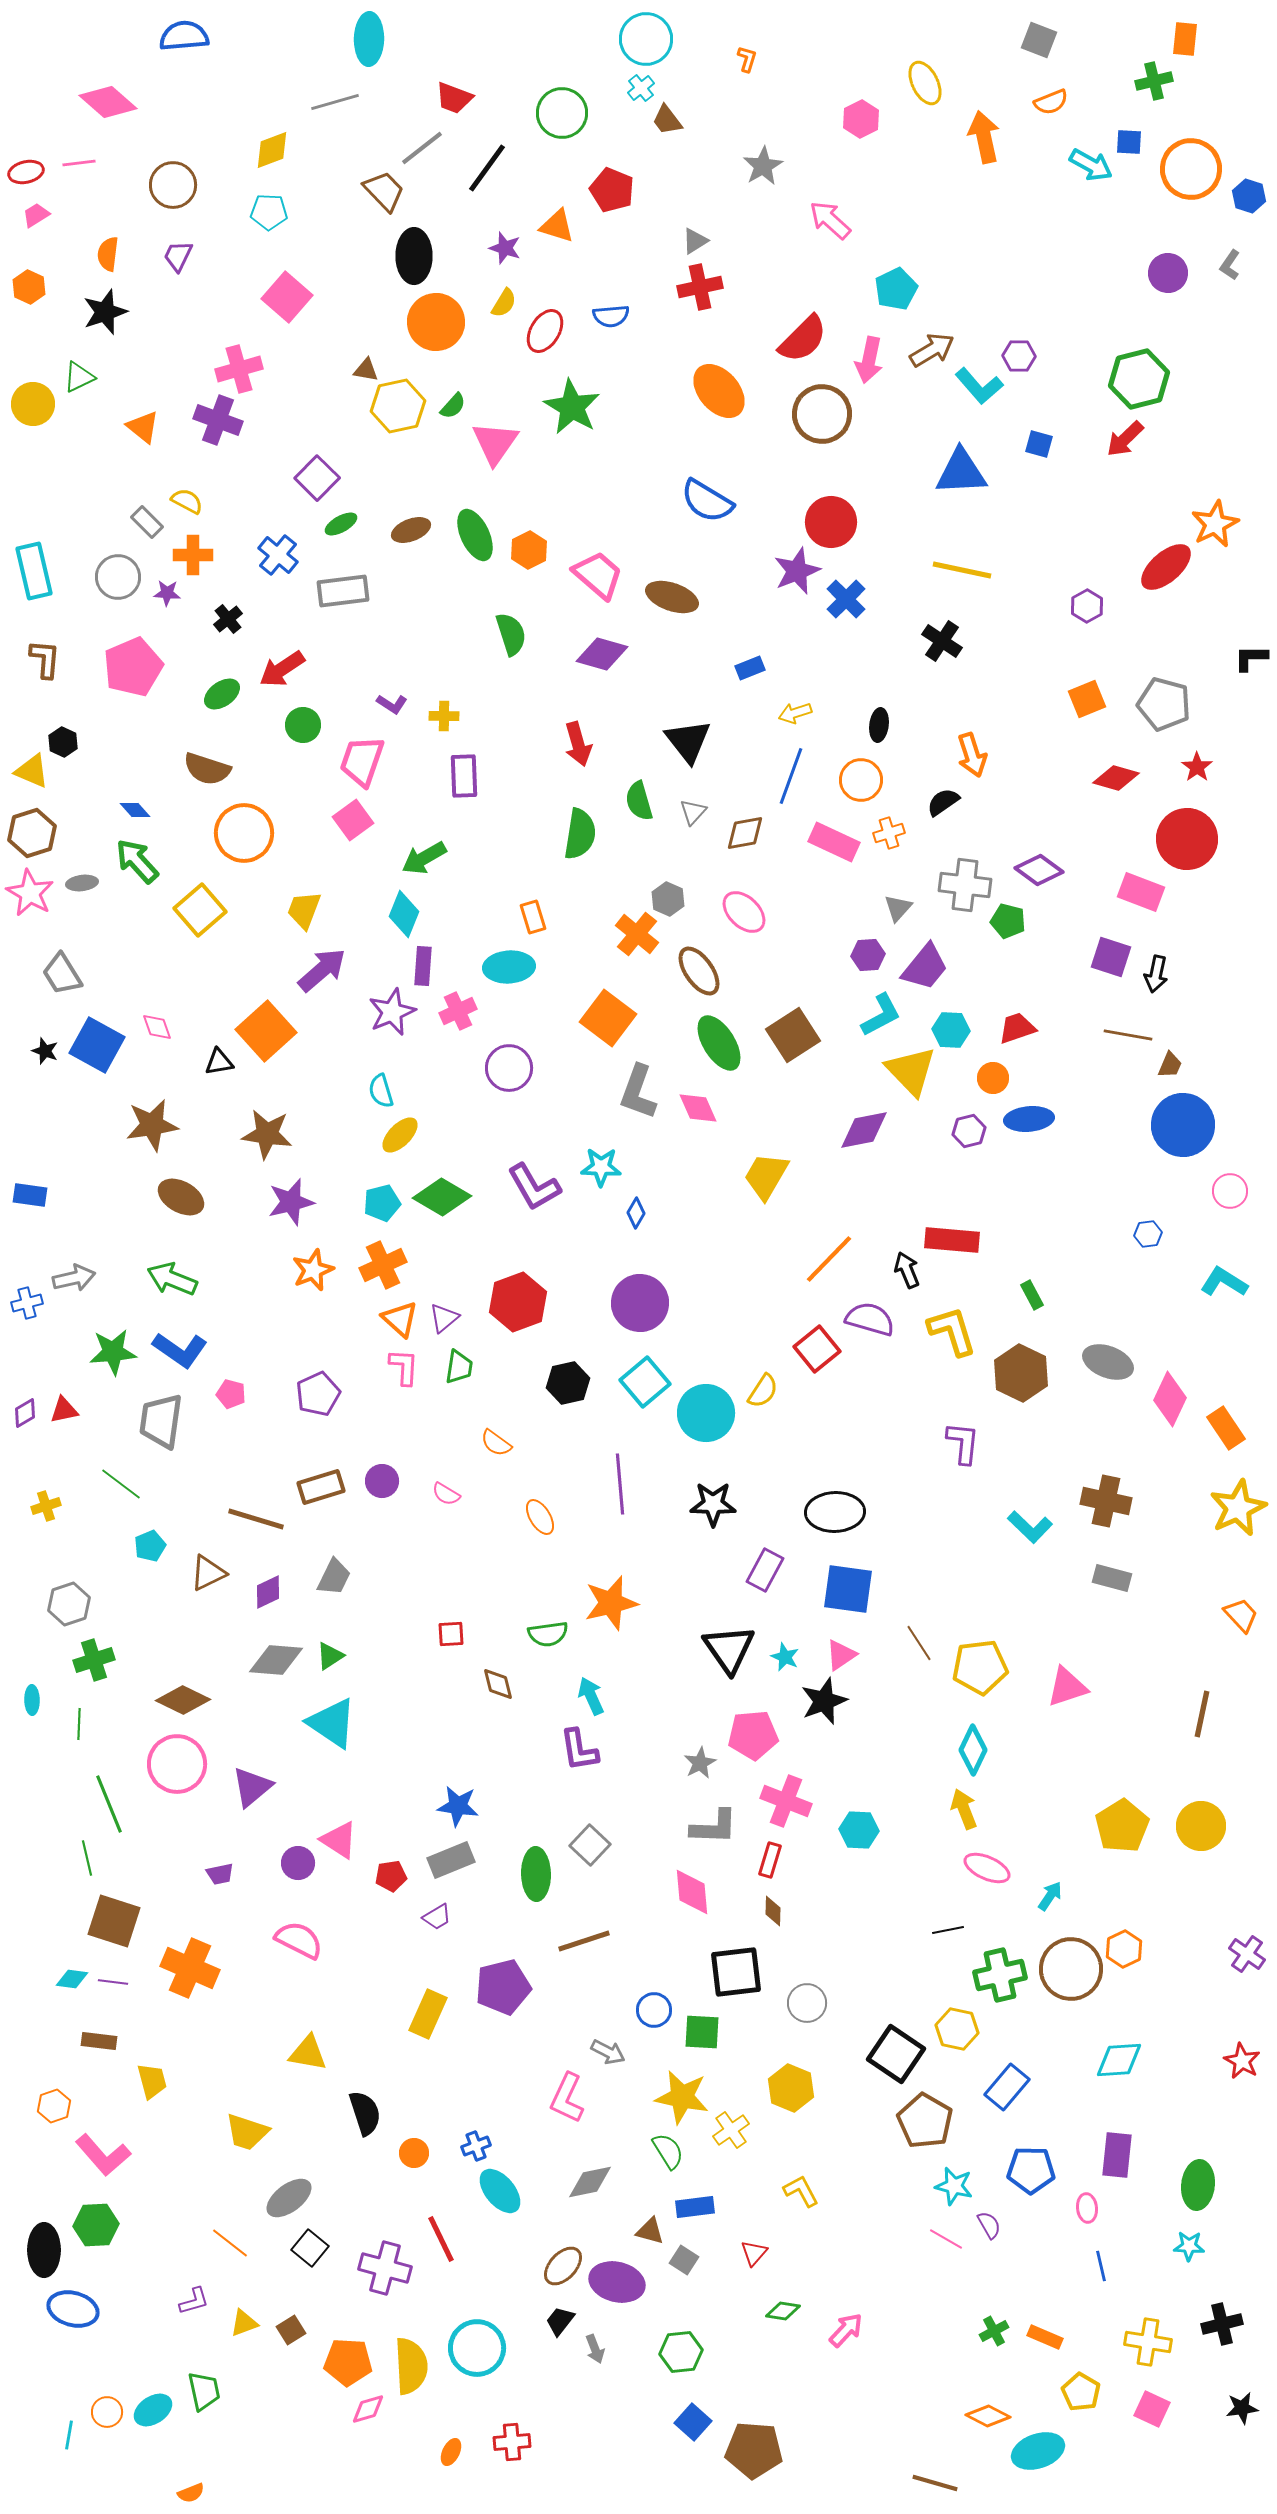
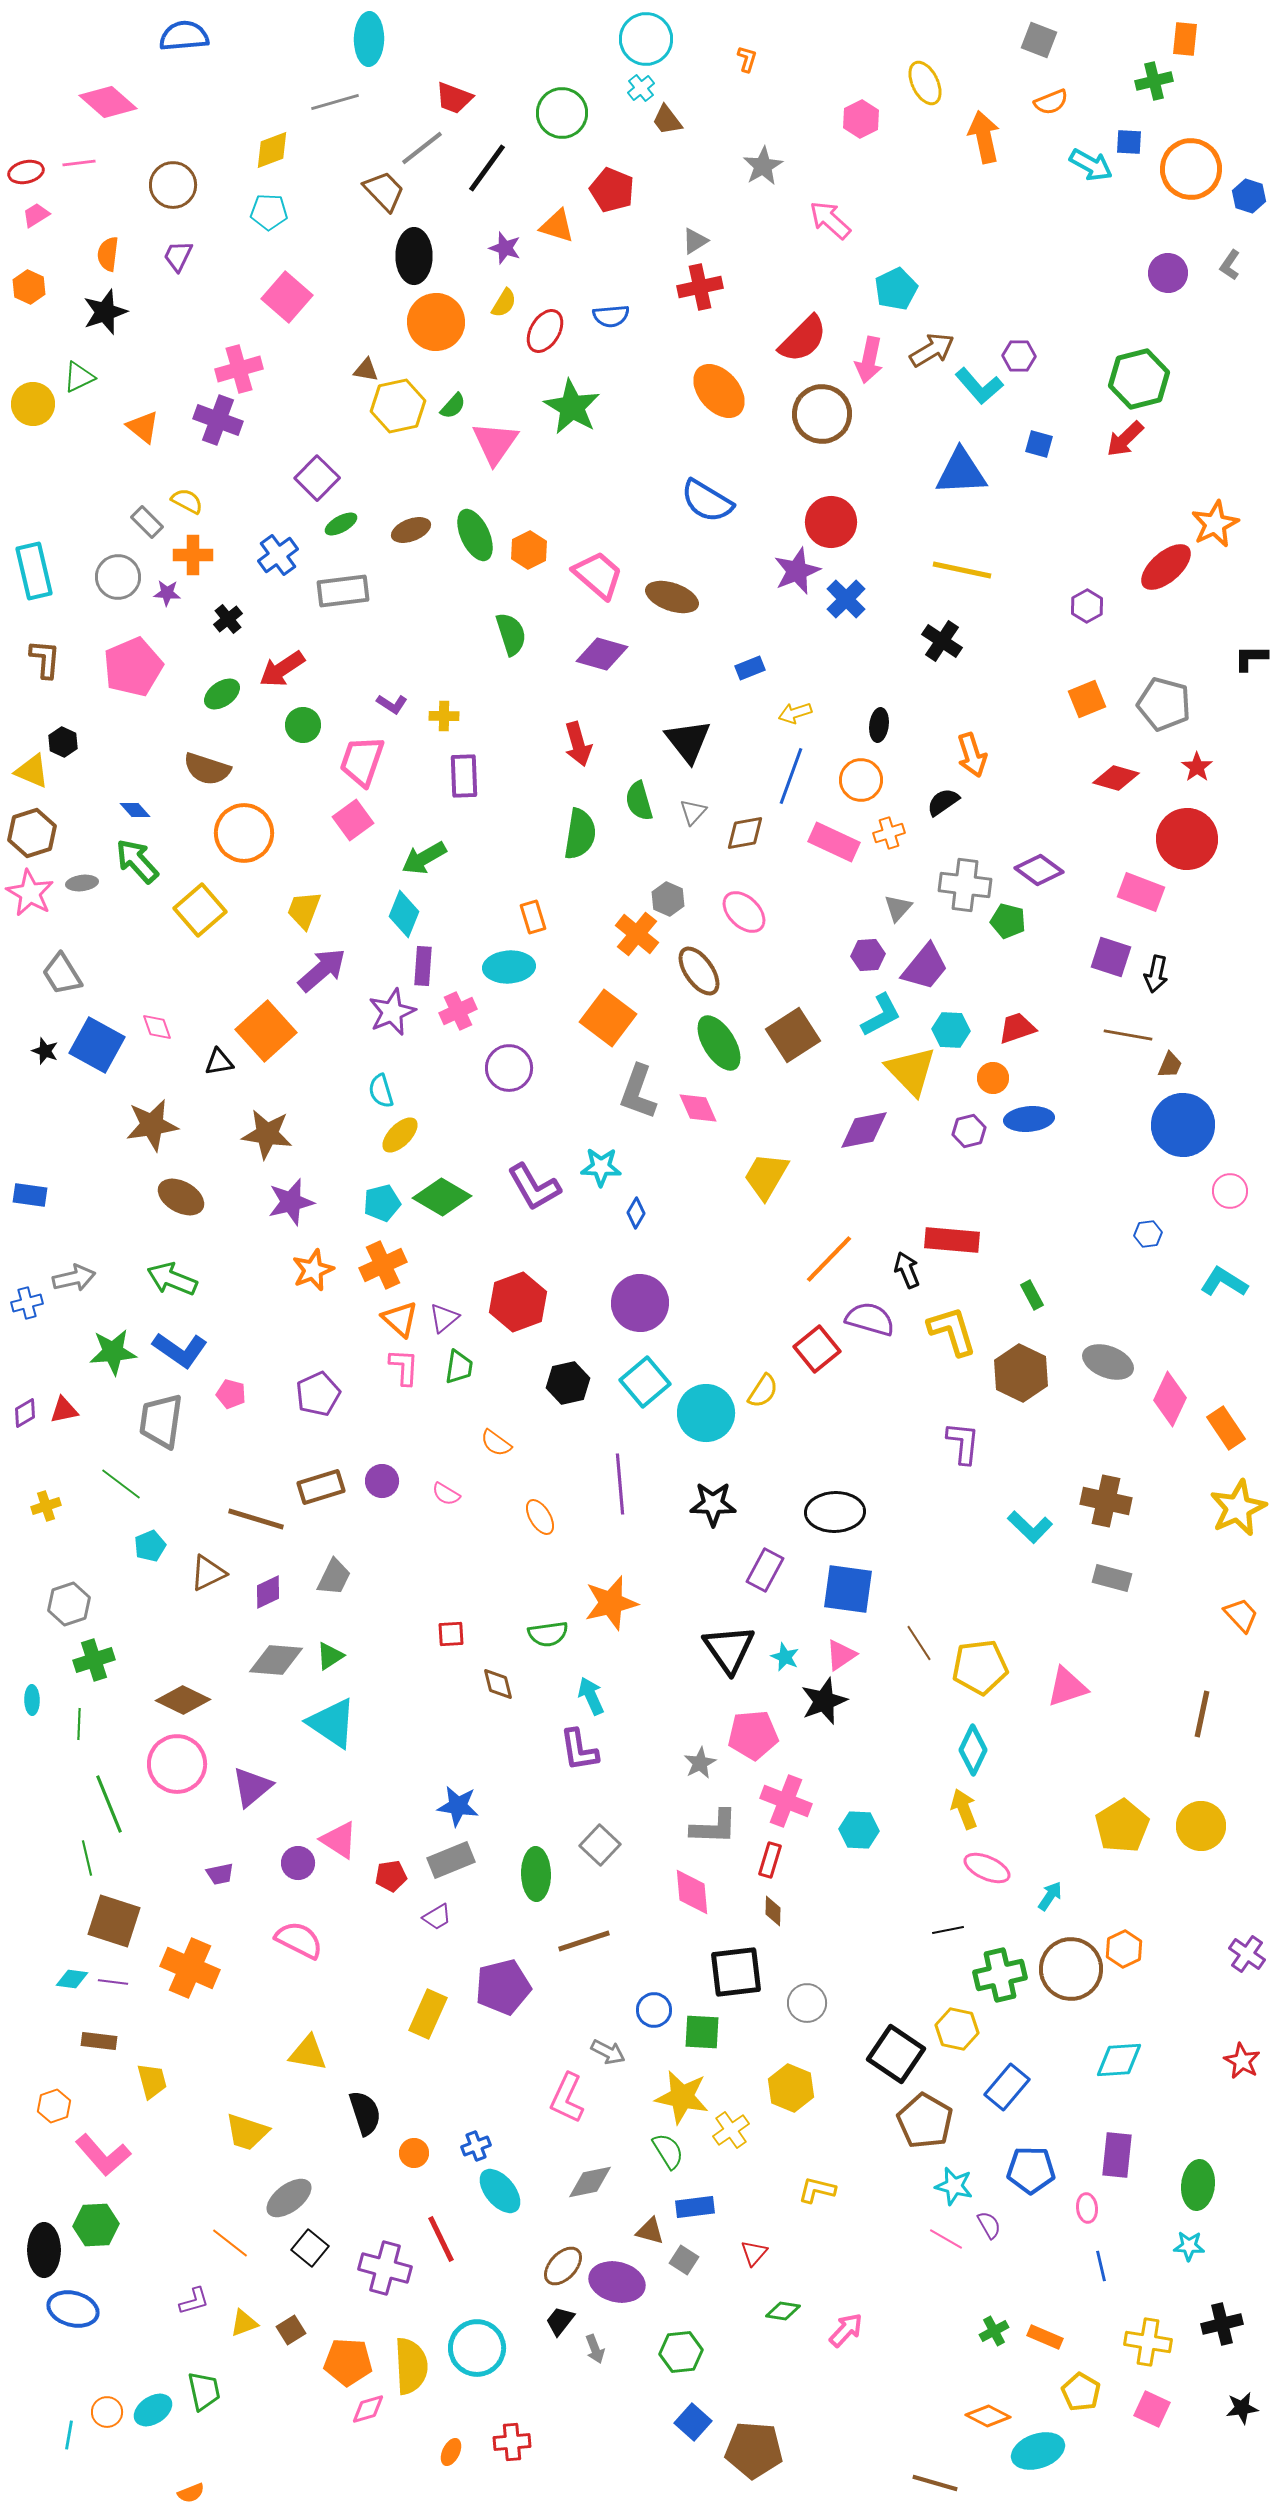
blue cross at (278, 555): rotated 15 degrees clockwise
gray square at (590, 1845): moved 10 px right
yellow L-shape at (801, 2191): moved 16 px right, 1 px up; rotated 48 degrees counterclockwise
